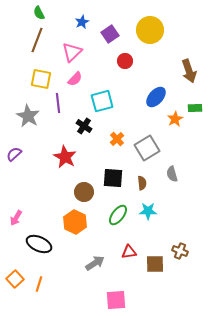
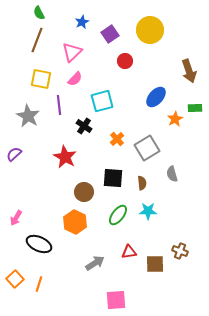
purple line: moved 1 px right, 2 px down
